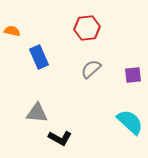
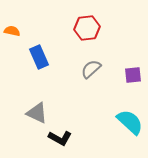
gray triangle: rotated 20 degrees clockwise
